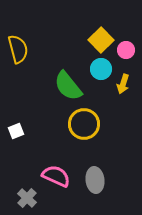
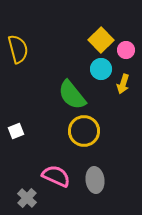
green semicircle: moved 4 px right, 9 px down
yellow circle: moved 7 px down
